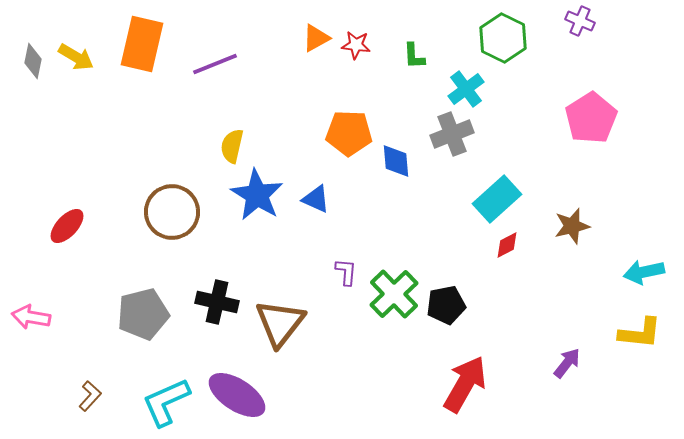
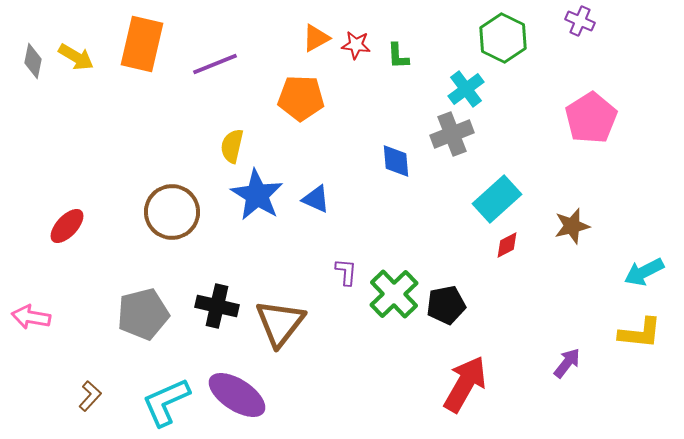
green L-shape: moved 16 px left
orange pentagon: moved 48 px left, 35 px up
cyan arrow: rotated 15 degrees counterclockwise
black cross: moved 4 px down
